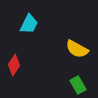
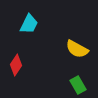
red diamond: moved 2 px right
